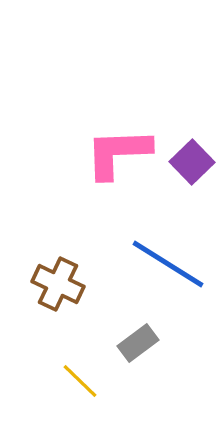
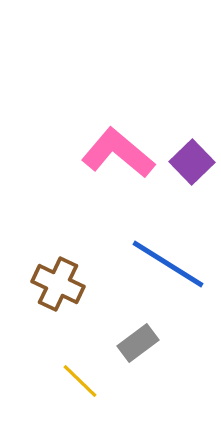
pink L-shape: rotated 42 degrees clockwise
